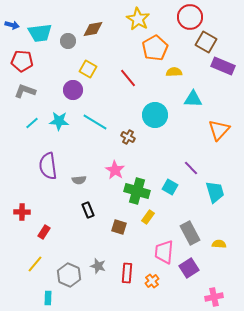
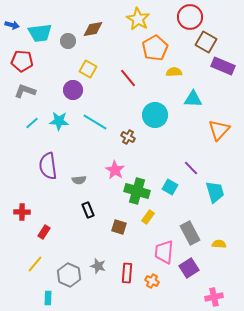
orange cross at (152, 281): rotated 24 degrees counterclockwise
